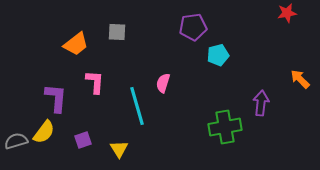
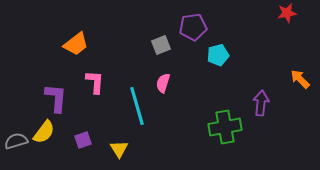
gray square: moved 44 px right, 13 px down; rotated 24 degrees counterclockwise
